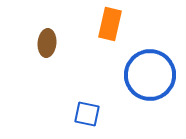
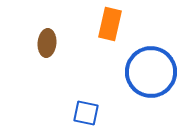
blue circle: moved 1 px right, 3 px up
blue square: moved 1 px left, 1 px up
